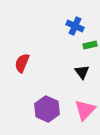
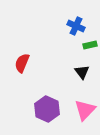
blue cross: moved 1 px right
